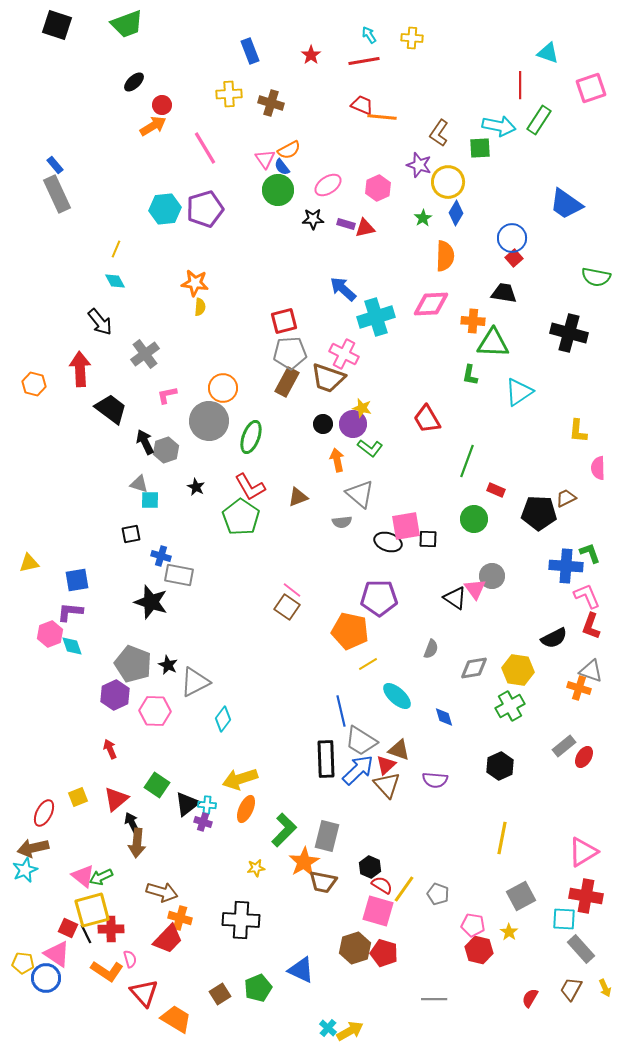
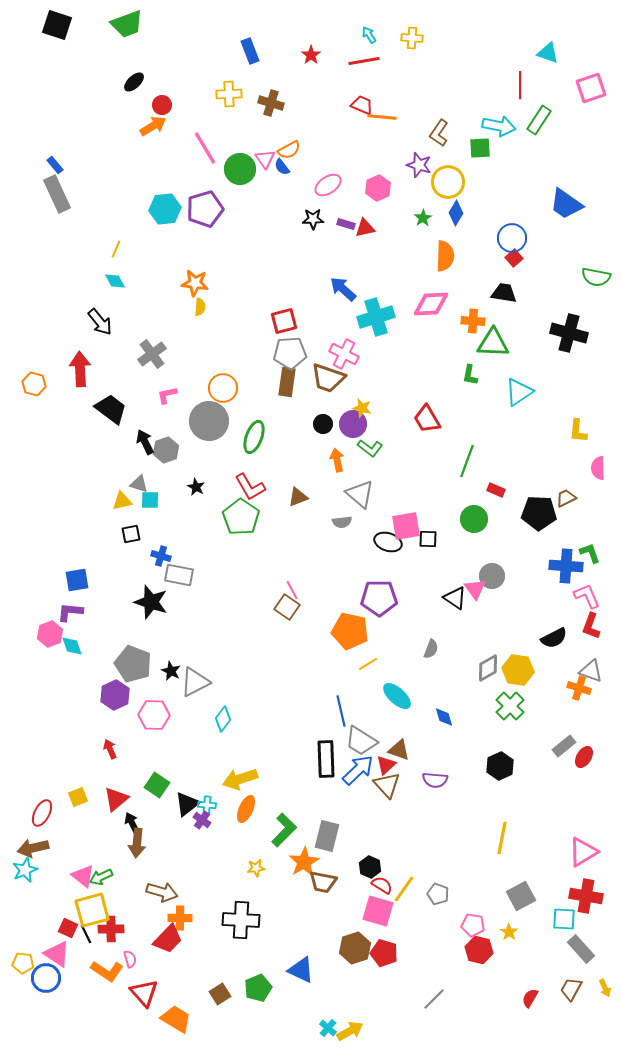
green circle at (278, 190): moved 38 px left, 21 px up
gray cross at (145, 354): moved 7 px right
brown rectangle at (287, 382): rotated 20 degrees counterclockwise
green ellipse at (251, 437): moved 3 px right
yellow triangle at (29, 563): moved 93 px right, 62 px up
pink line at (292, 590): rotated 24 degrees clockwise
black star at (168, 665): moved 3 px right, 6 px down
gray diamond at (474, 668): moved 14 px right; rotated 20 degrees counterclockwise
green cross at (510, 706): rotated 16 degrees counterclockwise
pink hexagon at (155, 711): moved 1 px left, 4 px down
red ellipse at (44, 813): moved 2 px left
purple cross at (203, 822): moved 1 px left, 2 px up; rotated 18 degrees clockwise
orange cross at (180, 918): rotated 15 degrees counterclockwise
gray line at (434, 999): rotated 45 degrees counterclockwise
